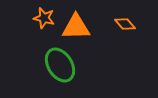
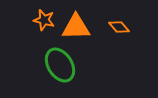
orange star: moved 2 px down
orange diamond: moved 6 px left, 3 px down
